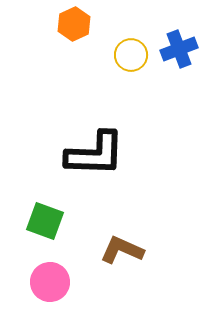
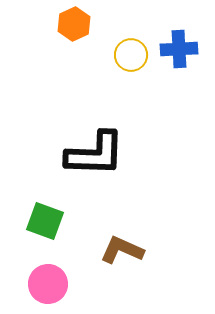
blue cross: rotated 18 degrees clockwise
pink circle: moved 2 px left, 2 px down
